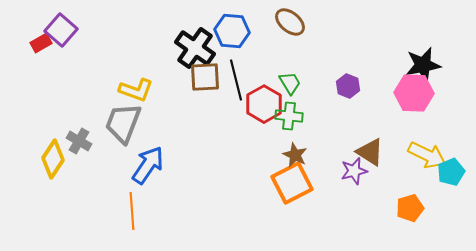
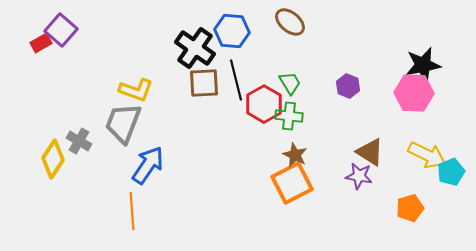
brown square: moved 1 px left, 6 px down
purple star: moved 5 px right, 5 px down; rotated 24 degrees clockwise
